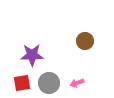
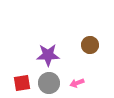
brown circle: moved 5 px right, 4 px down
purple star: moved 16 px right
